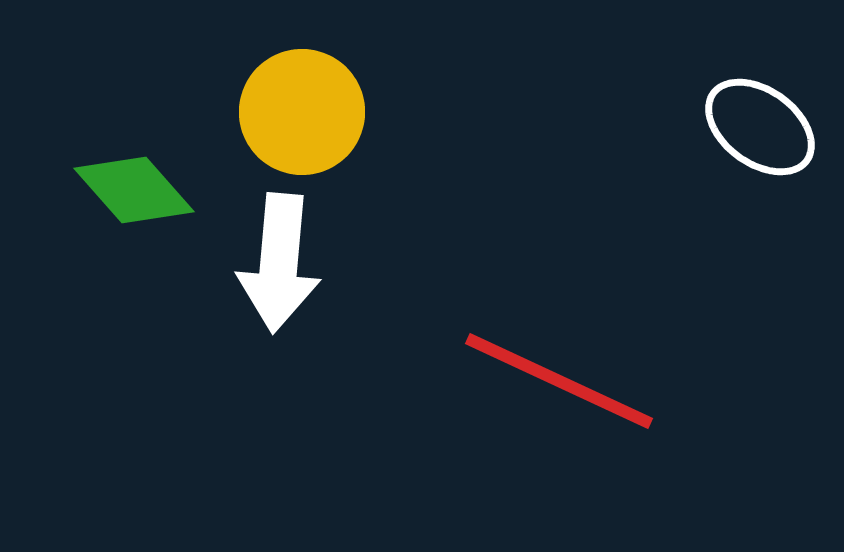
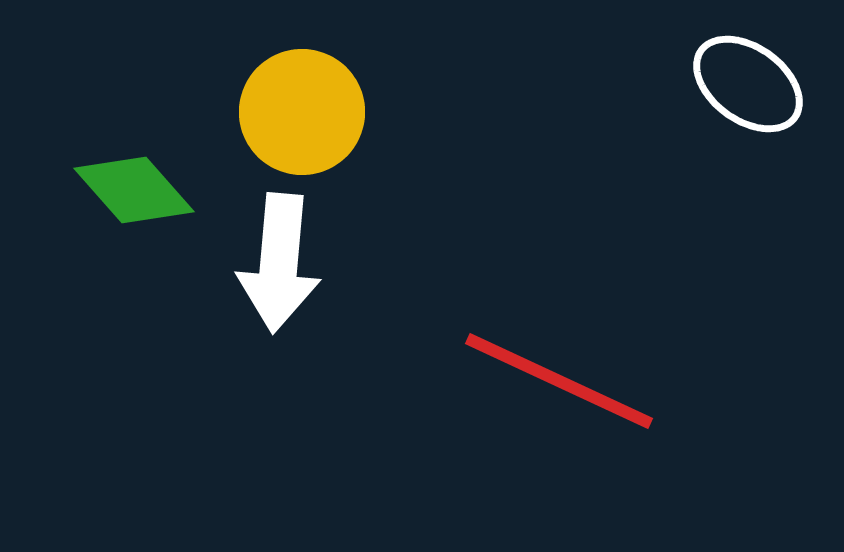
white ellipse: moved 12 px left, 43 px up
